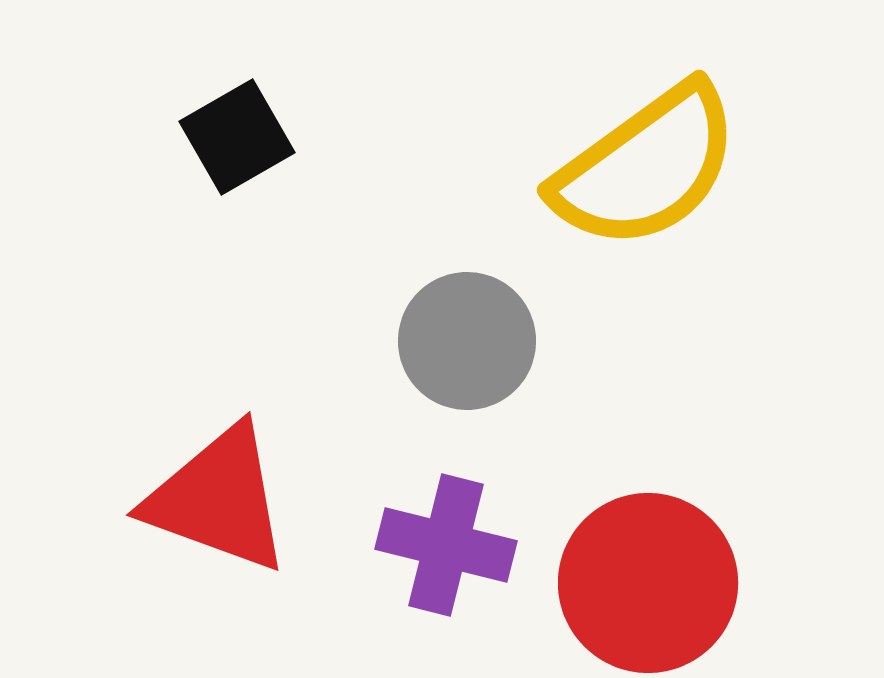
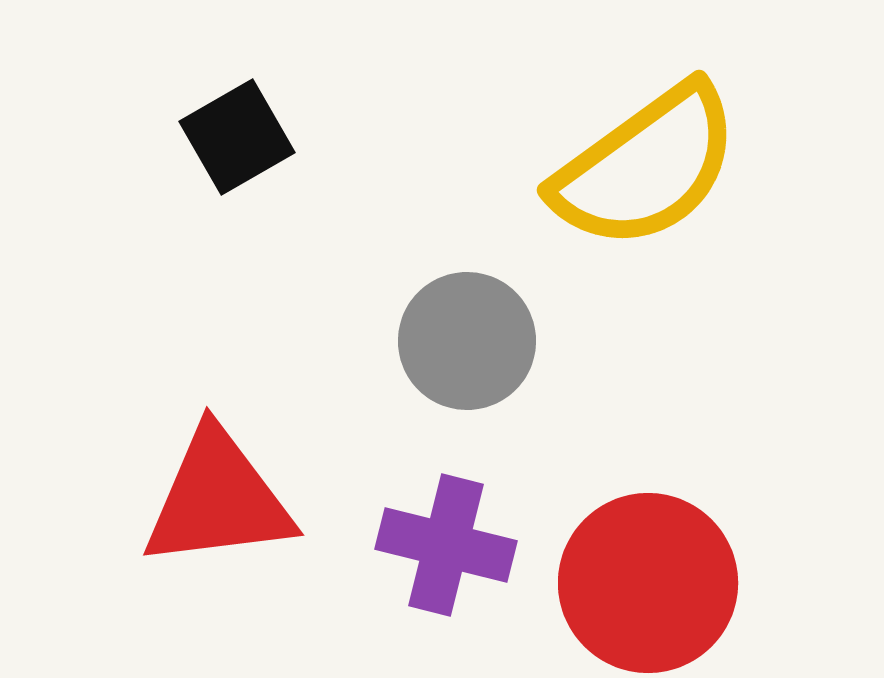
red triangle: rotated 27 degrees counterclockwise
